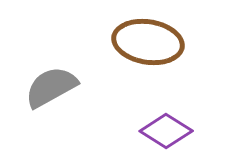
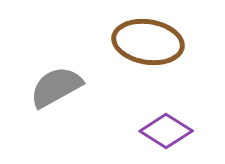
gray semicircle: moved 5 px right
